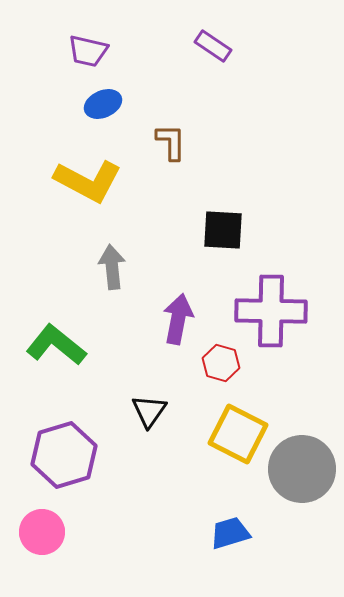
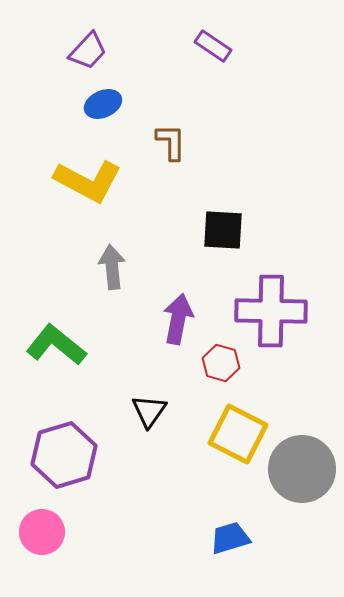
purple trapezoid: rotated 60 degrees counterclockwise
blue trapezoid: moved 5 px down
